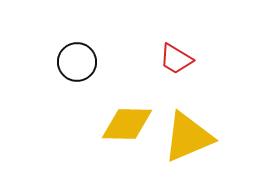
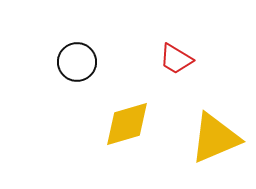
yellow diamond: rotated 18 degrees counterclockwise
yellow triangle: moved 27 px right, 1 px down
